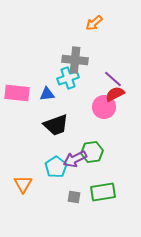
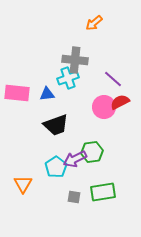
red semicircle: moved 5 px right, 8 px down
